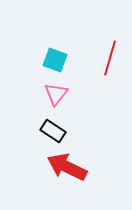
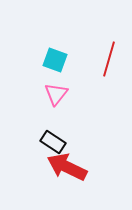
red line: moved 1 px left, 1 px down
black rectangle: moved 11 px down
